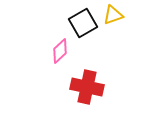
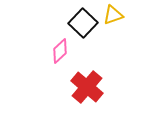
black square: rotated 16 degrees counterclockwise
red cross: rotated 28 degrees clockwise
